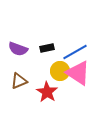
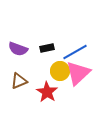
pink triangle: rotated 44 degrees clockwise
